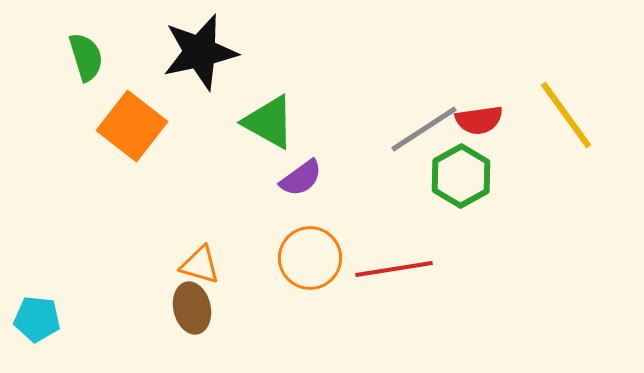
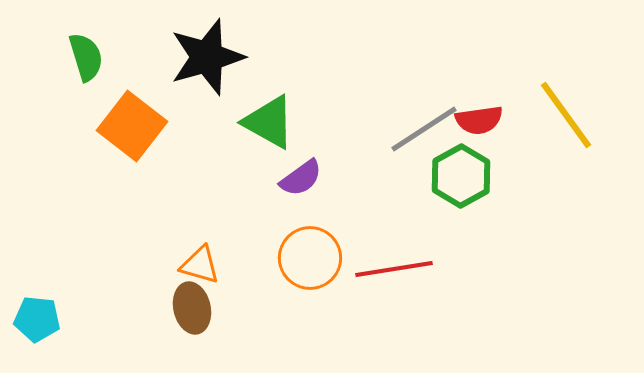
black star: moved 7 px right, 5 px down; rotated 4 degrees counterclockwise
